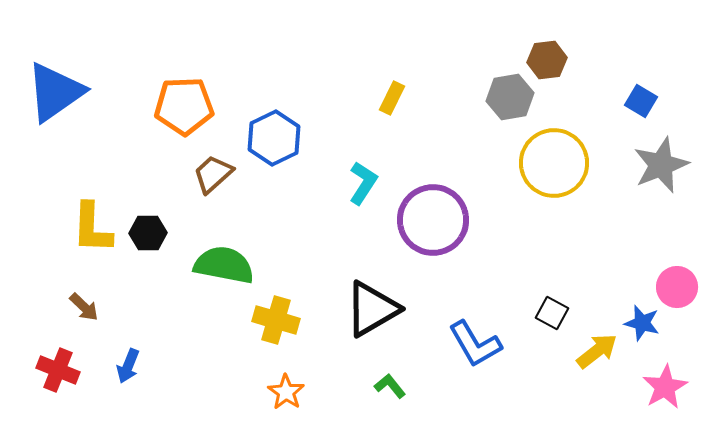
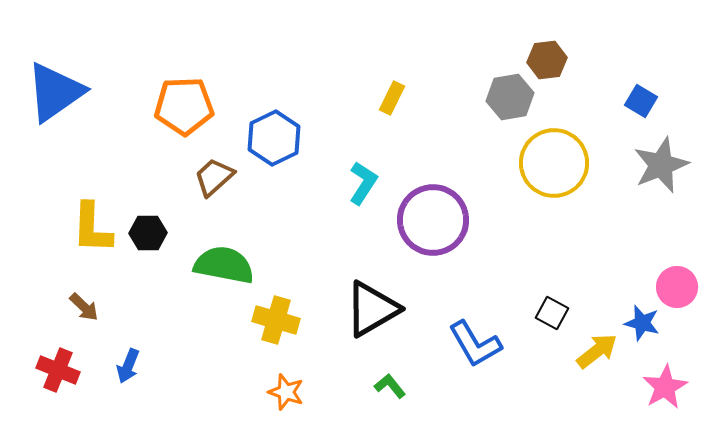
brown trapezoid: moved 1 px right, 3 px down
orange star: rotated 15 degrees counterclockwise
